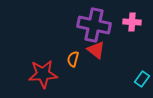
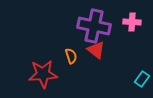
purple cross: moved 1 px down
orange semicircle: moved 2 px left, 3 px up; rotated 147 degrees clockwise
